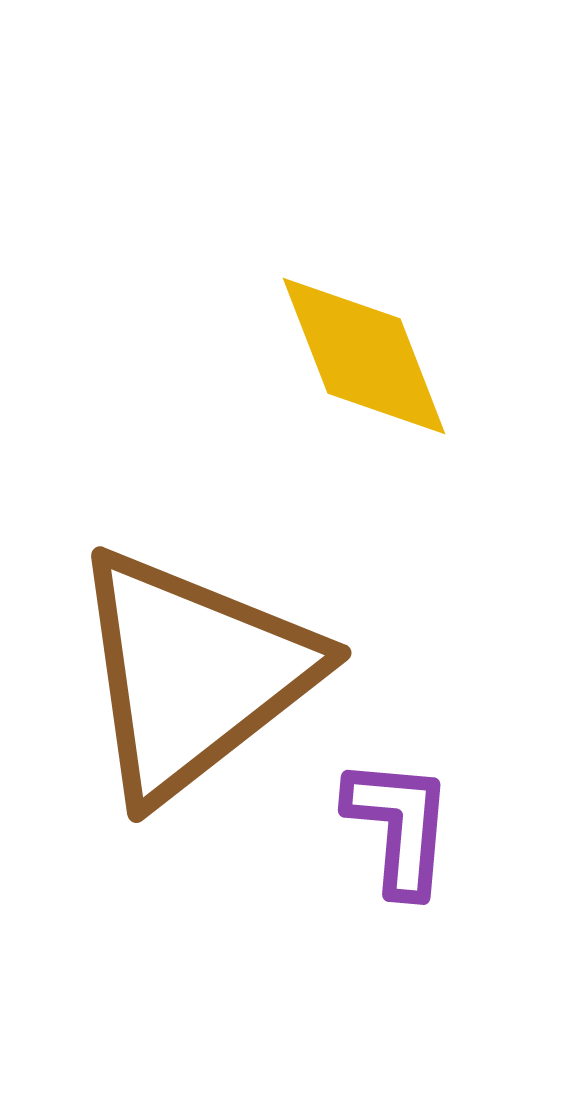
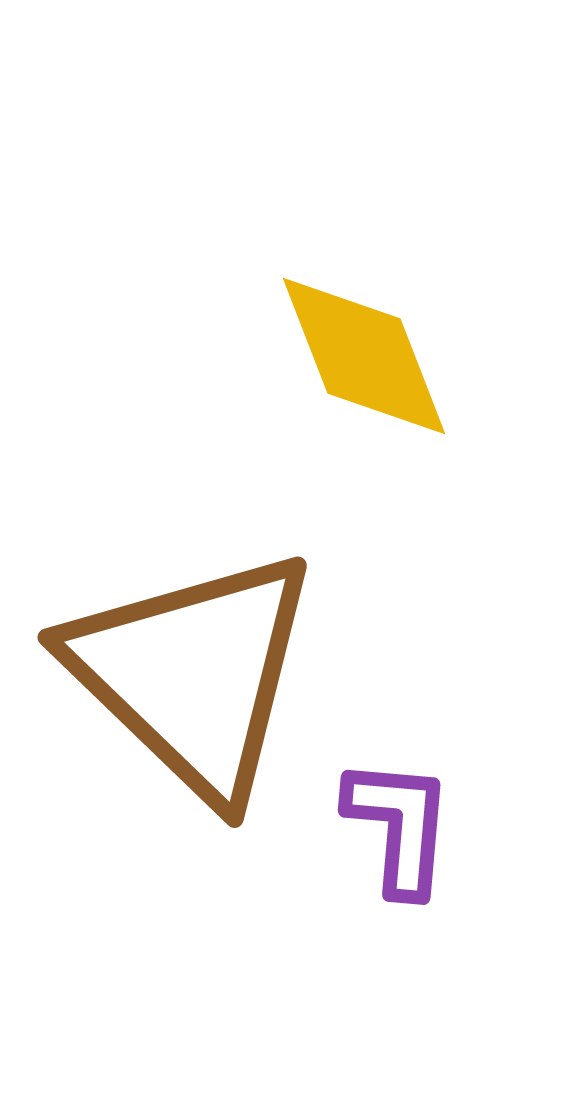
brown triangle: rotated 38 degrees counterclockwise
